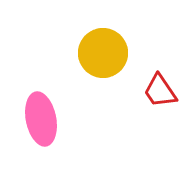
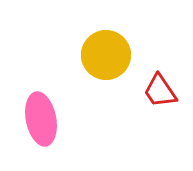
yellow circle: moved 3 px right, 2 px down
